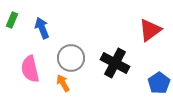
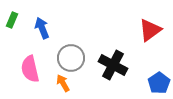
black cross: moved 2 px left, 2 px down
